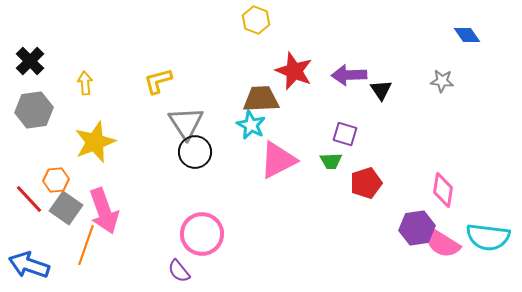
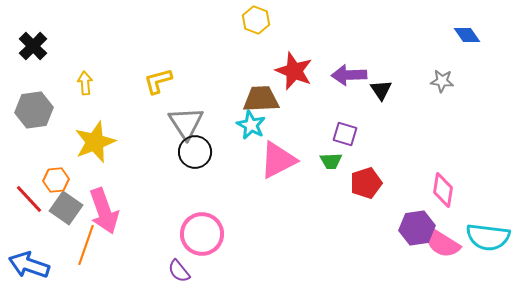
black cross: moved 3 px right, 15 px up
